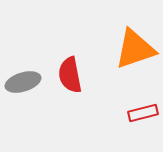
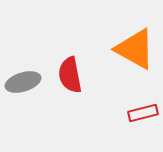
orange triangle: rotated 48 degrees clockwise
